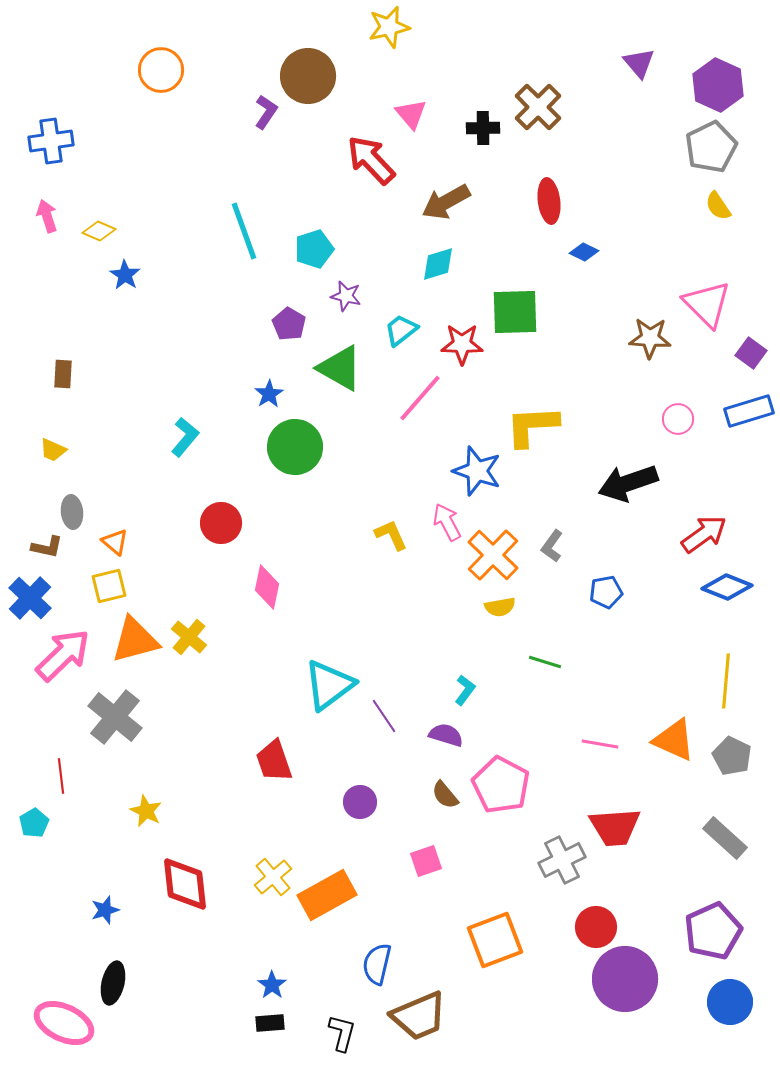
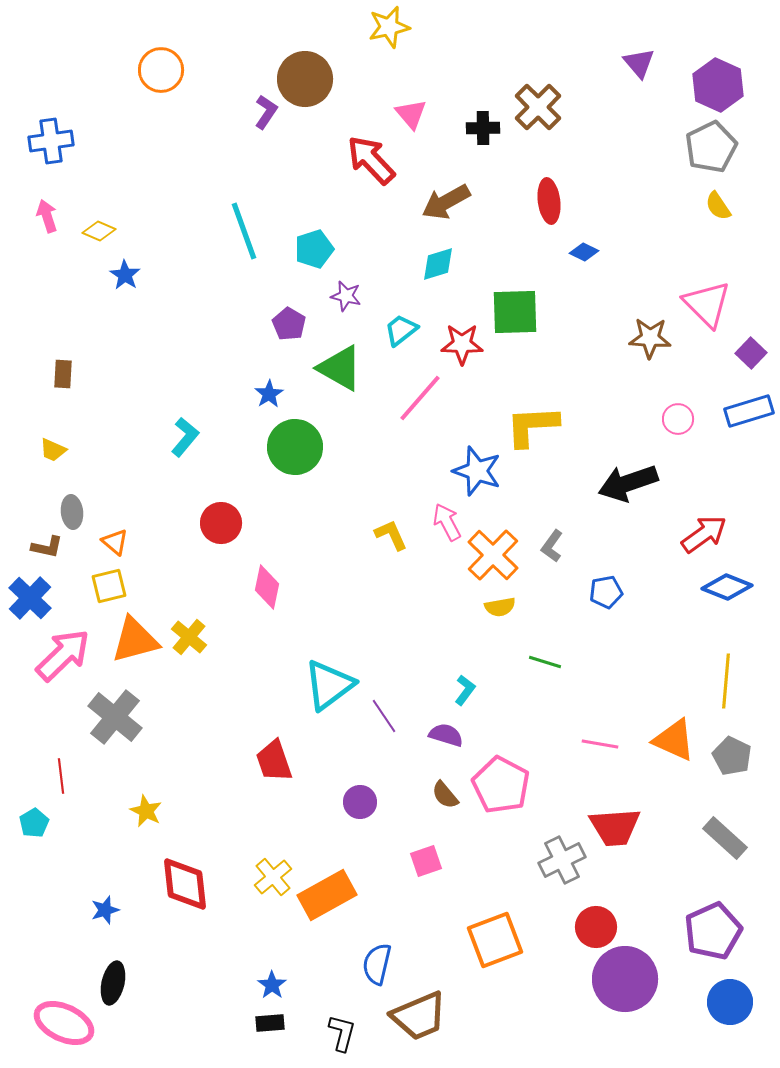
brown circle at (308, 76): moved 3 px left, 3 px down
purple square at (751, 353): rotated 8 degrees clockwise
